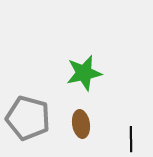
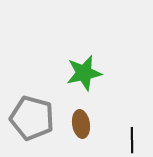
gray pentagon: moved 4 px right
black line: moved 1 px right, 1 px down
